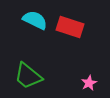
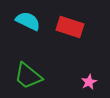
cyan semicircle: moved 7 px left, 1 px down
pink star: moved 1 px up
